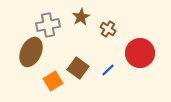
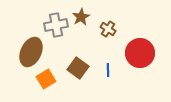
gray cross: moved 8 px right
blue line: rotated 48 degrees counterclockwise
orange square: moved 7 px left, 2 px up
